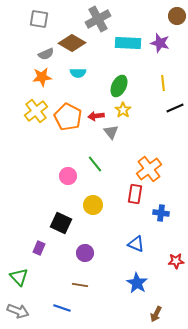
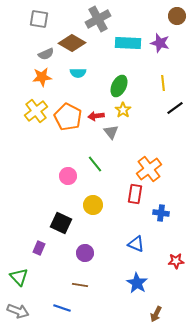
black line: rotated 12 degrees counterclockwise
